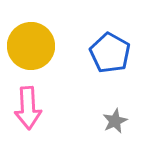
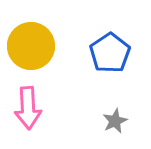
blue pentagon: rotated 9 degrees clockwise
